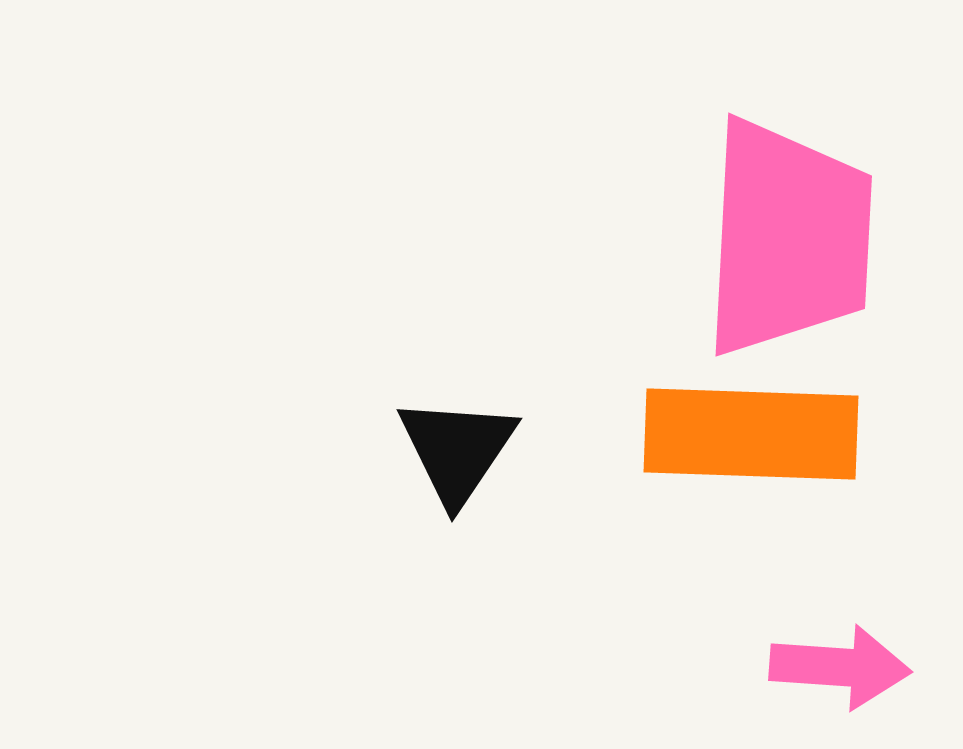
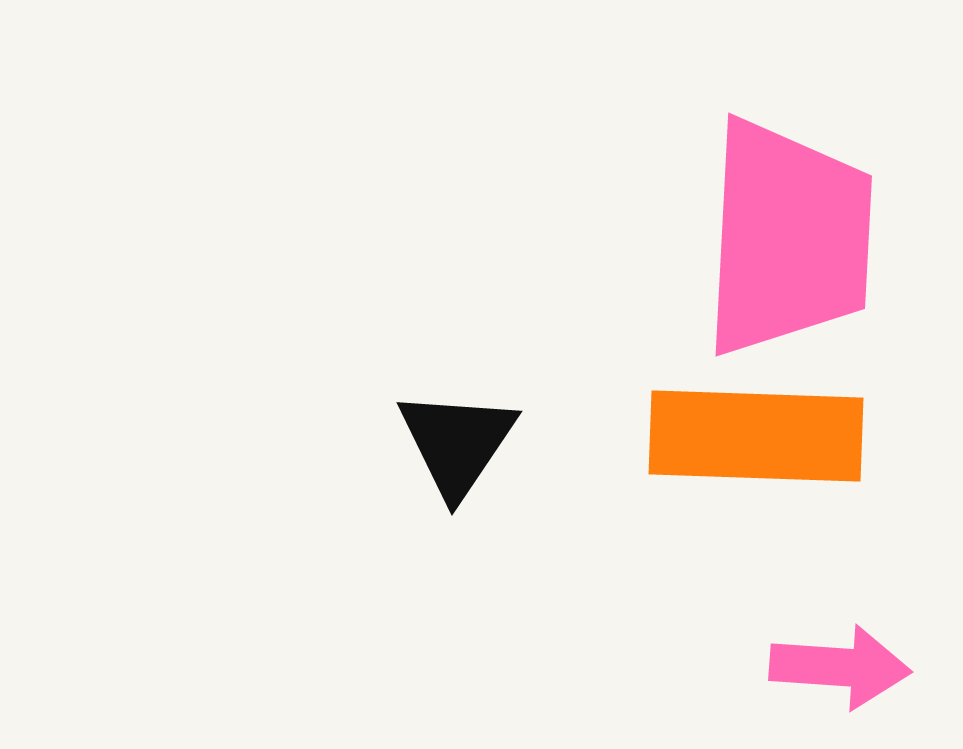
orange rectangle: moved 5 px right, 2 px down
black triangle: moved 7 px up
